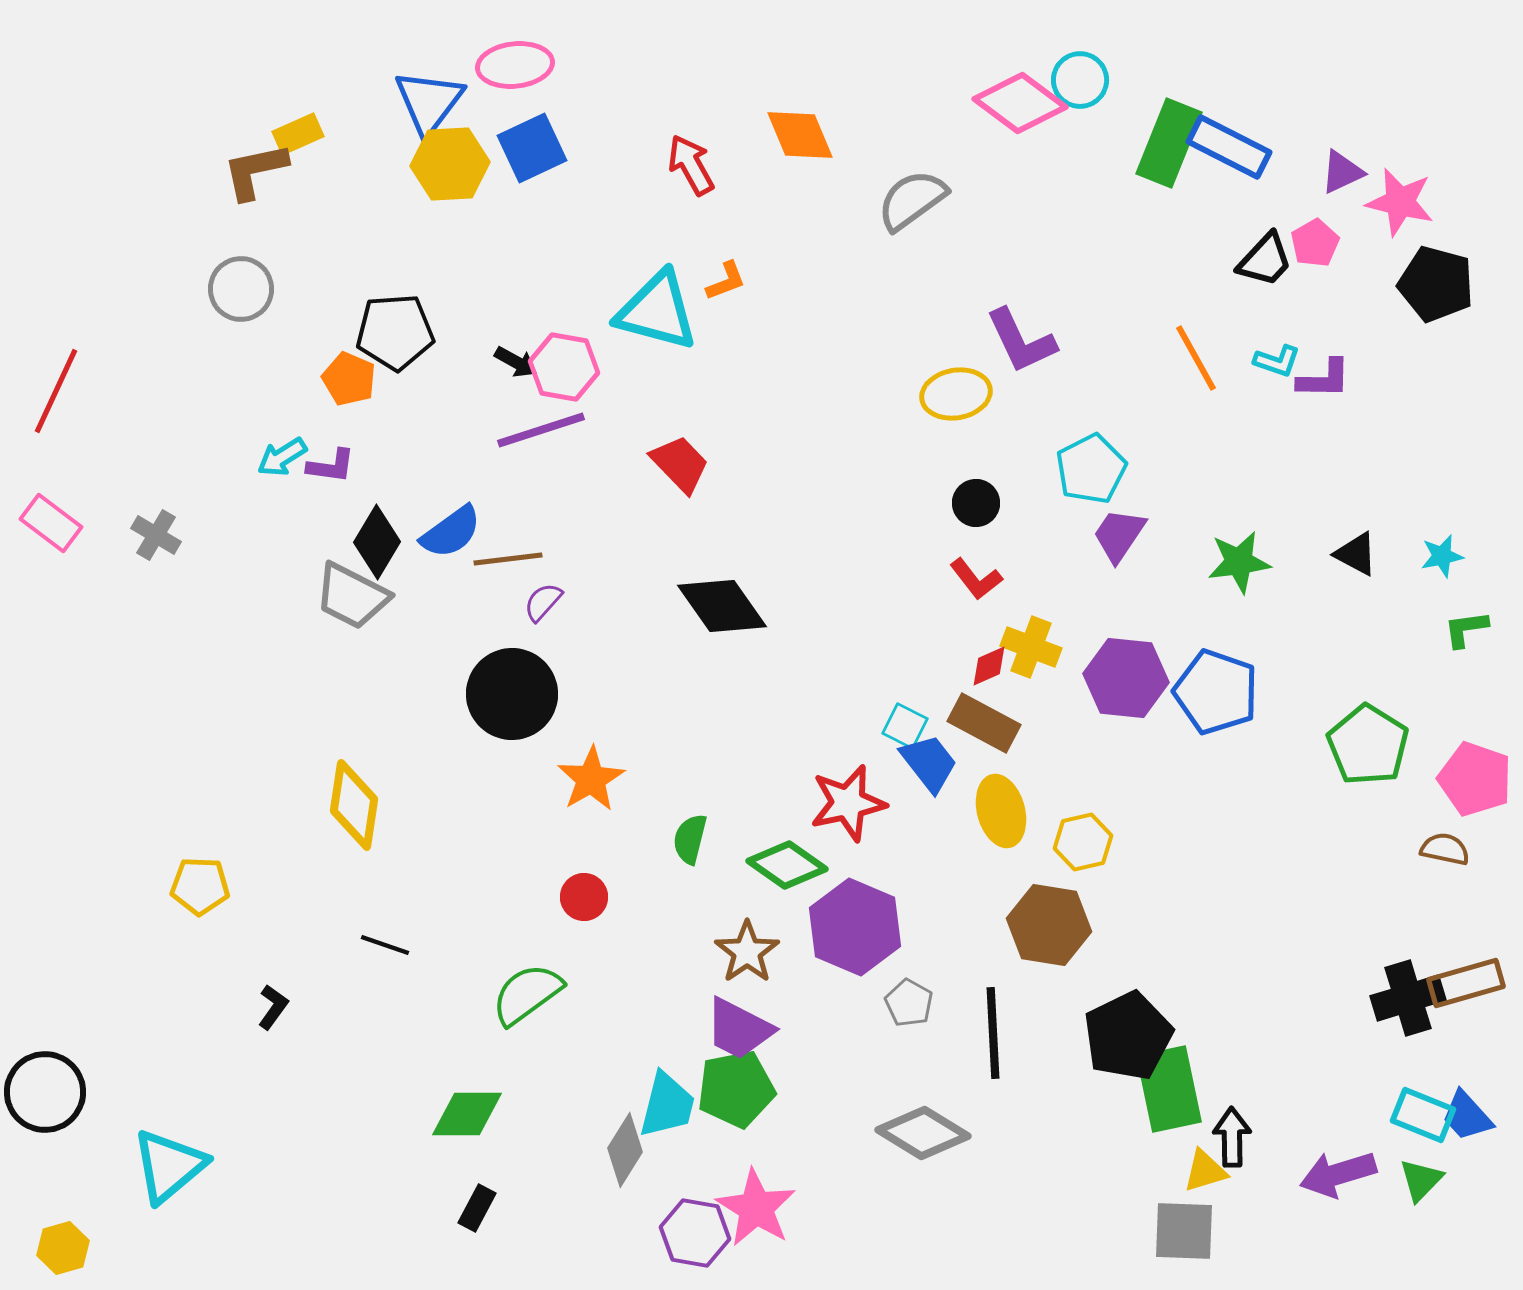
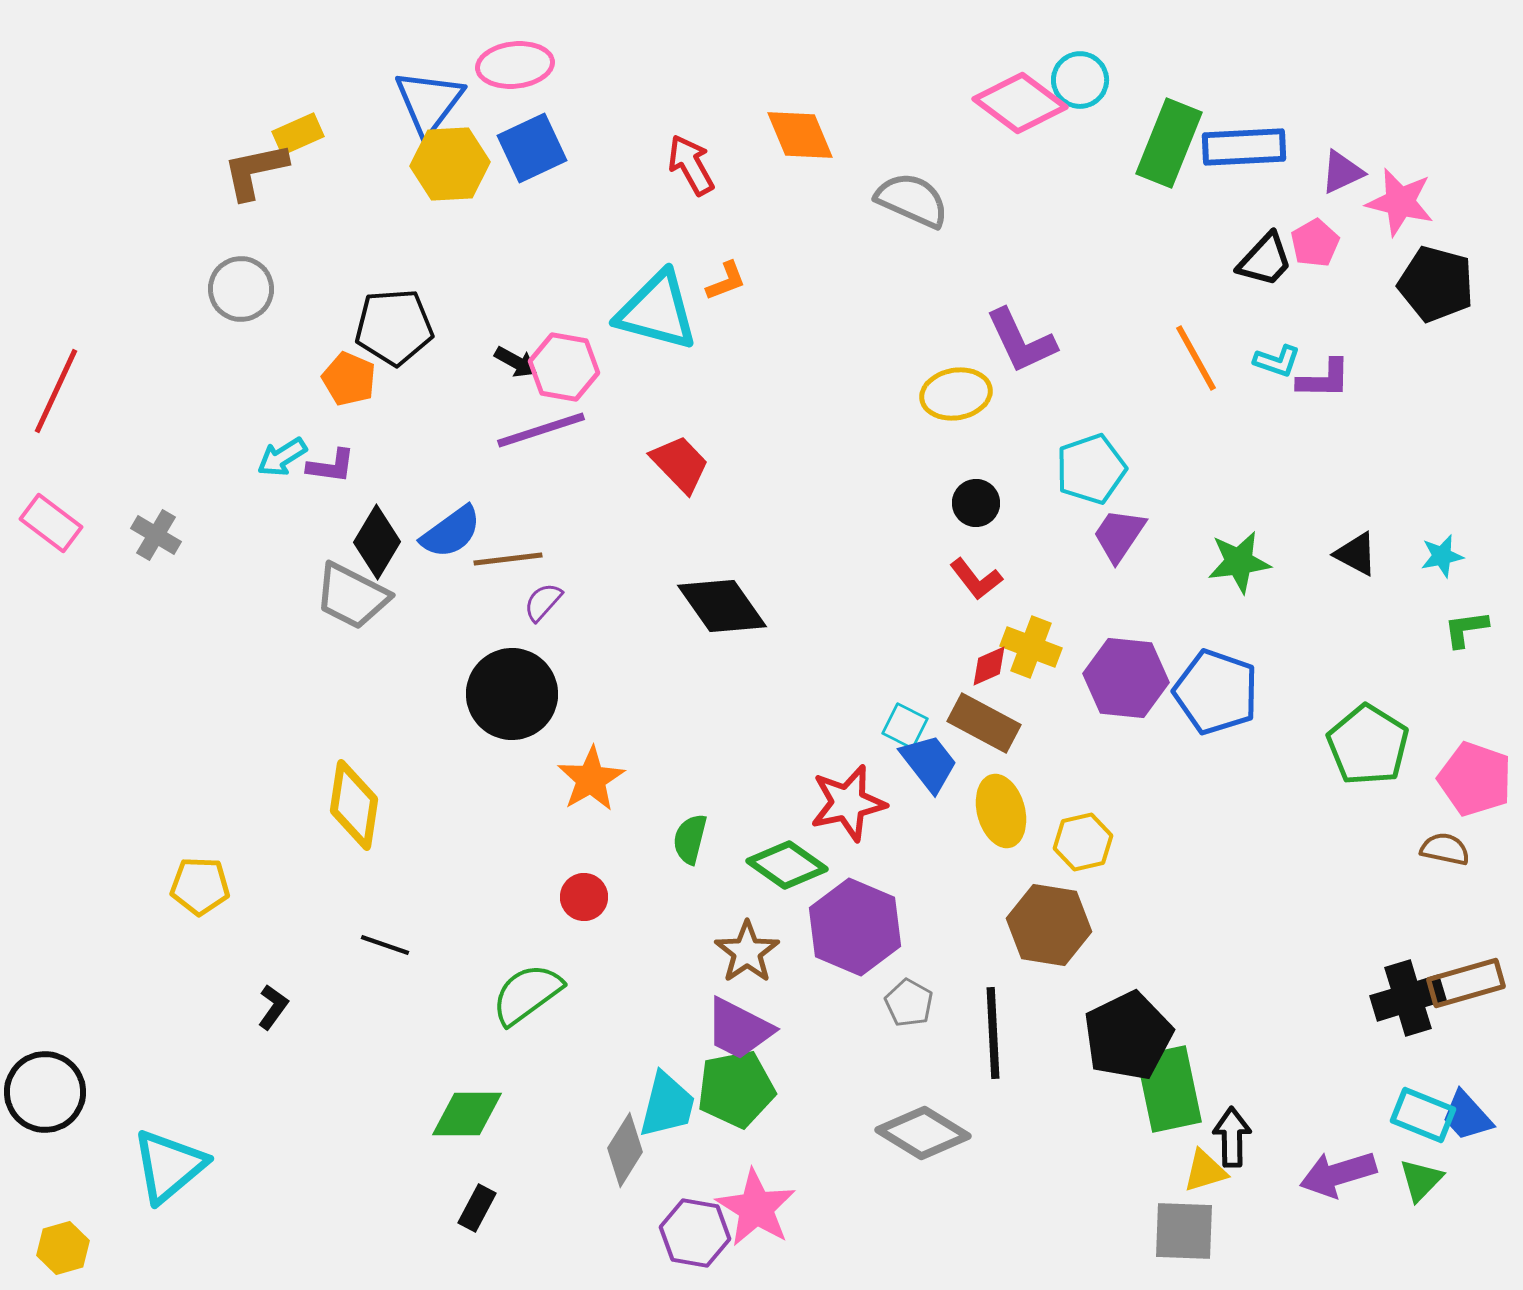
blue rectangle at (1229, 147): moved 15 px right; rotated 30 degrees counterclockwise
gray semicircle at (912, 200): rotated 60 degrees clockwise
black pentagon at (395, 332): moved 1 px left, 5 px up
cyan pentagon at (1091, 469): rotated 8 degrees clockwise
